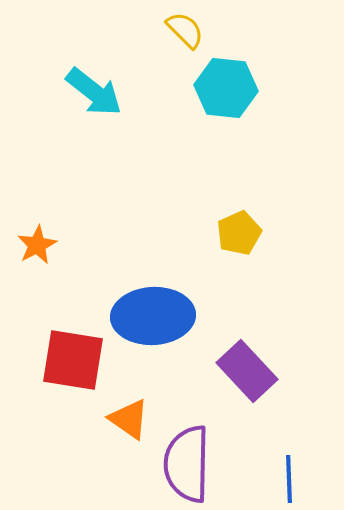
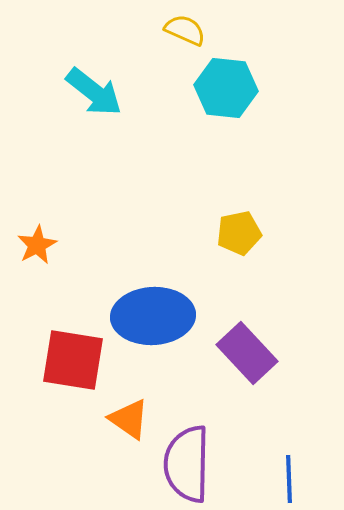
yellow semicircle: rotated 21 degrees counterclockwise
yellow pentagon: rotated 12 degrees clockwise
purple rectangle: moved 18 px up
